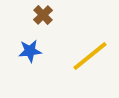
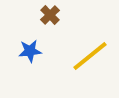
brown cross: moved 7 px right
